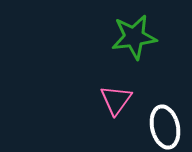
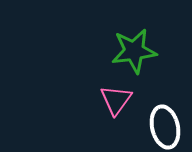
green star: moved 14 px down
